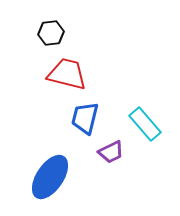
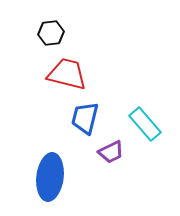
blue ellipse: rotated 27 degrees counterclockwise
